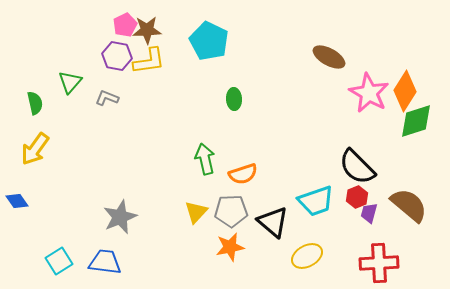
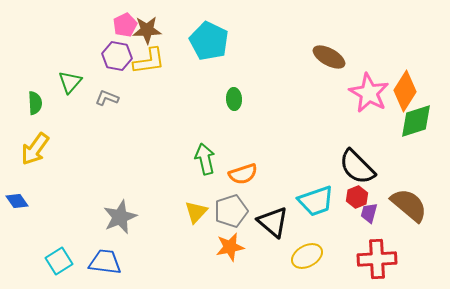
green semicircle: rotated 10 degrees clockwise
gray pentagon: rotated 16 degrees counterclockwise
red cross: moved 2 px left, 4 px up
